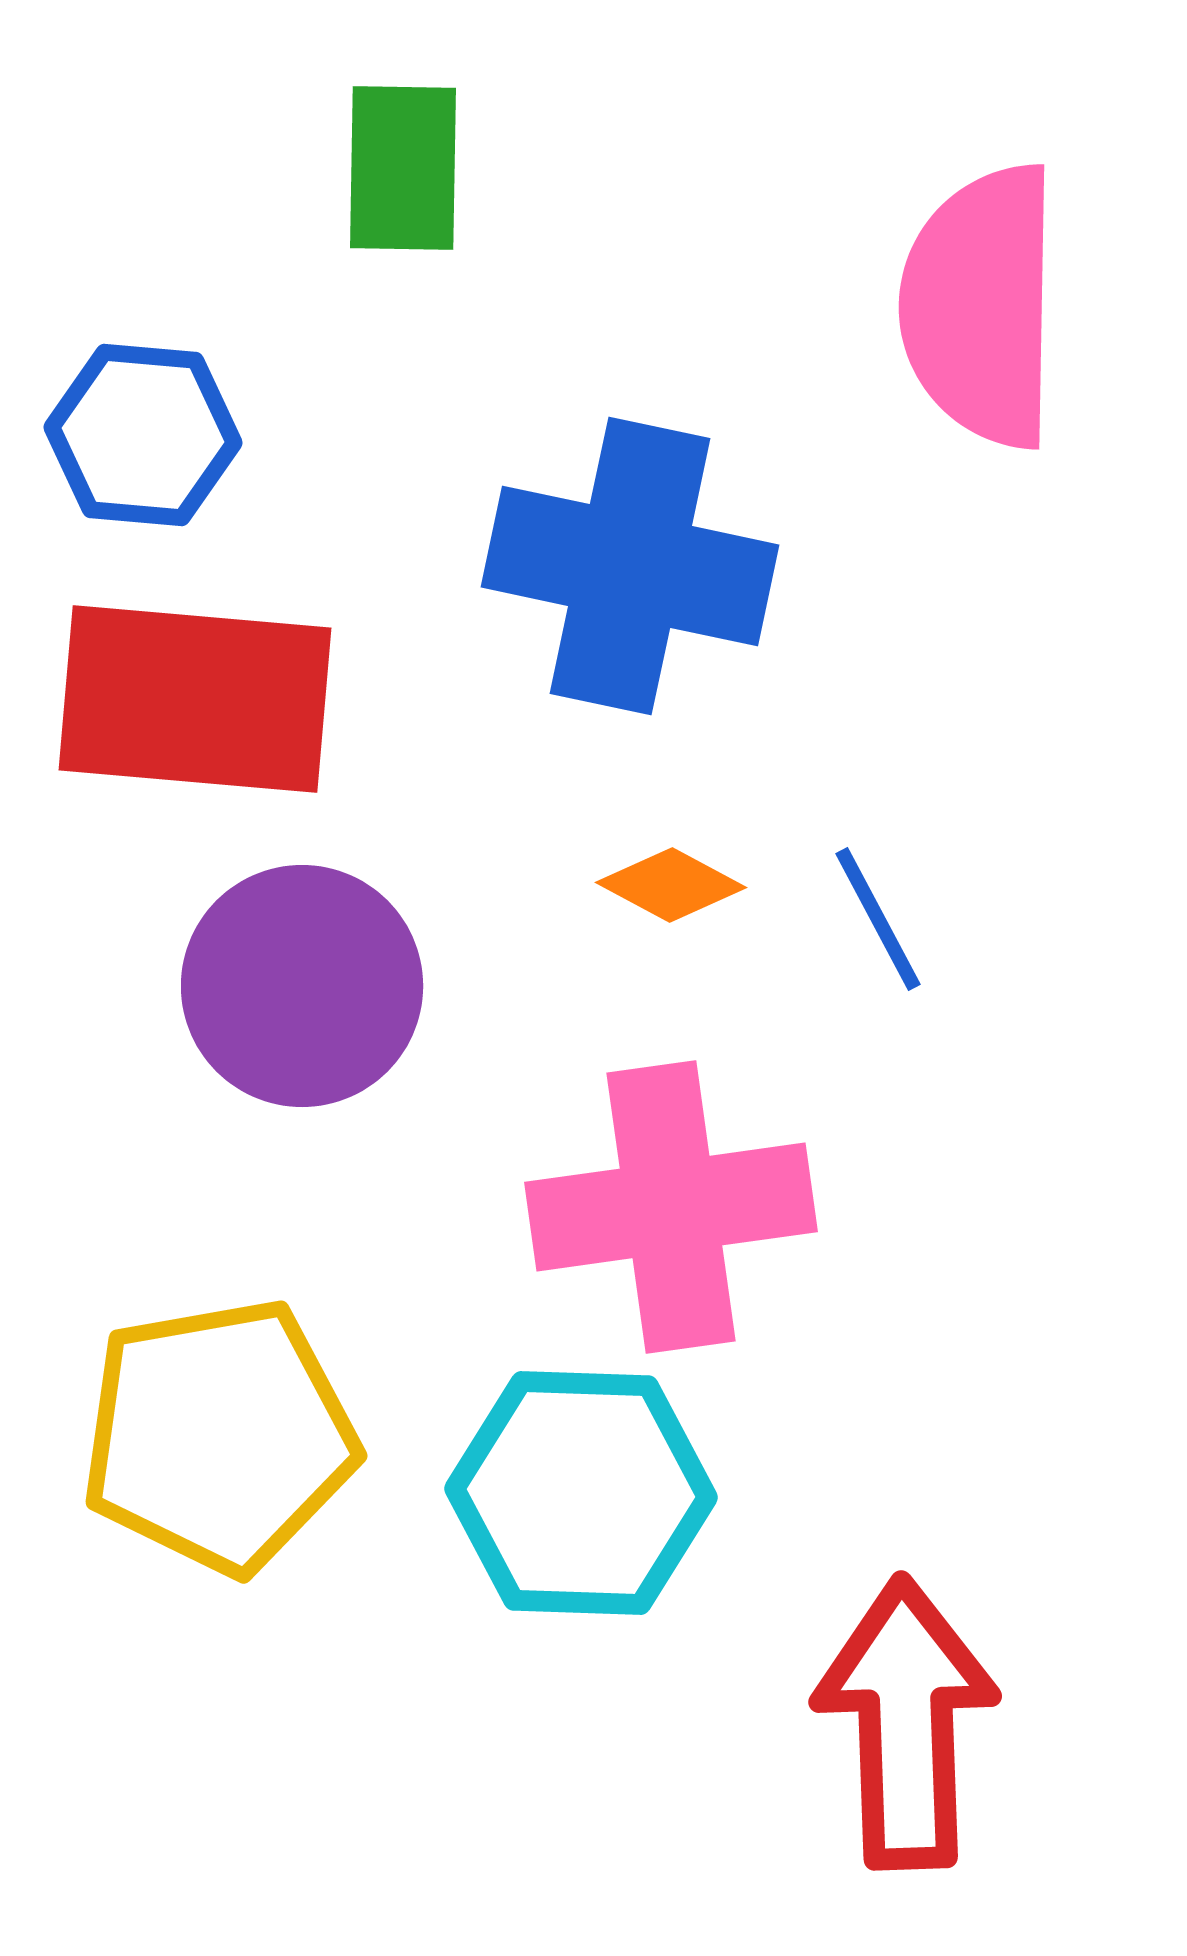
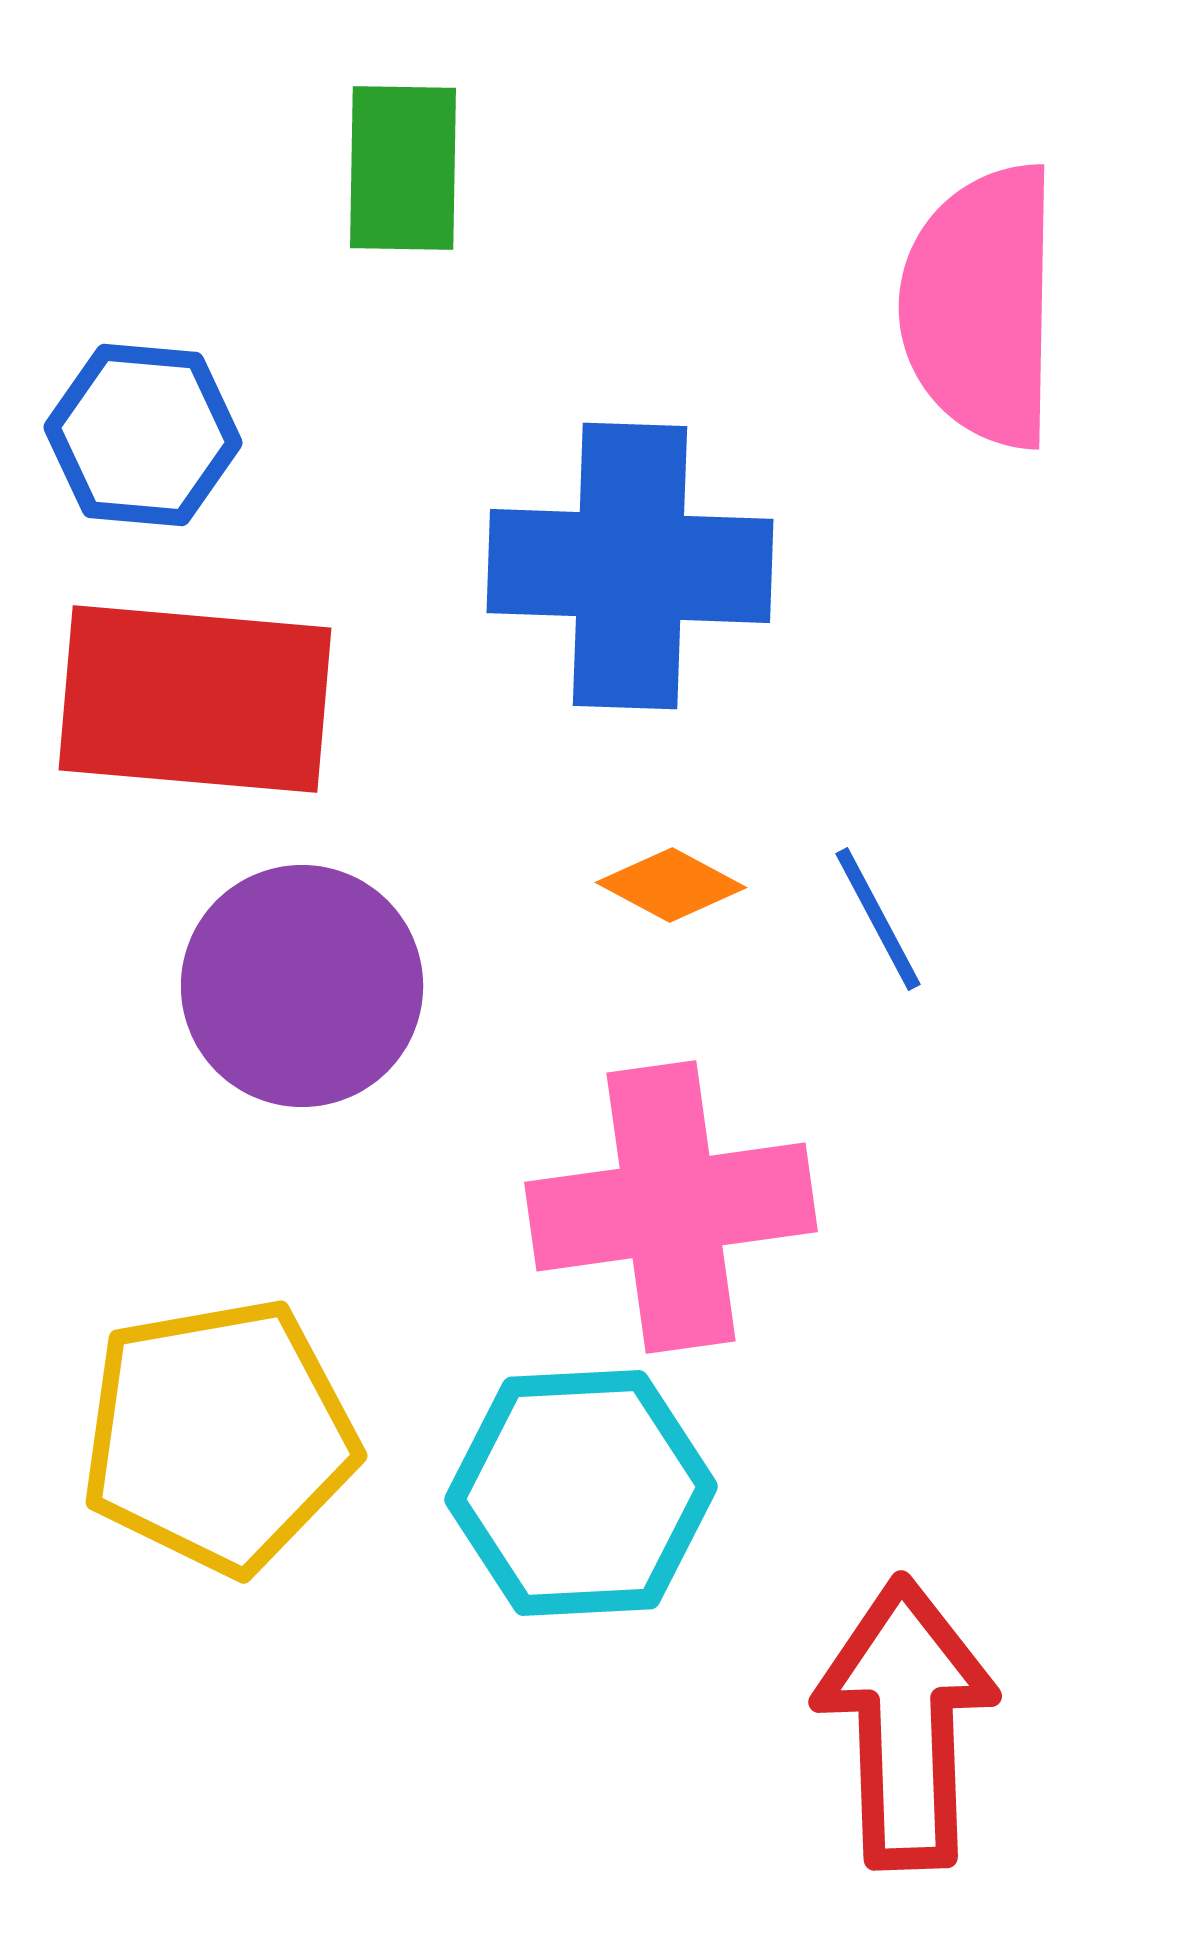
blue cross: rotated 10 degrees counterclockwise
cyan hexagon: rotated 5 degrees counterclockwise
